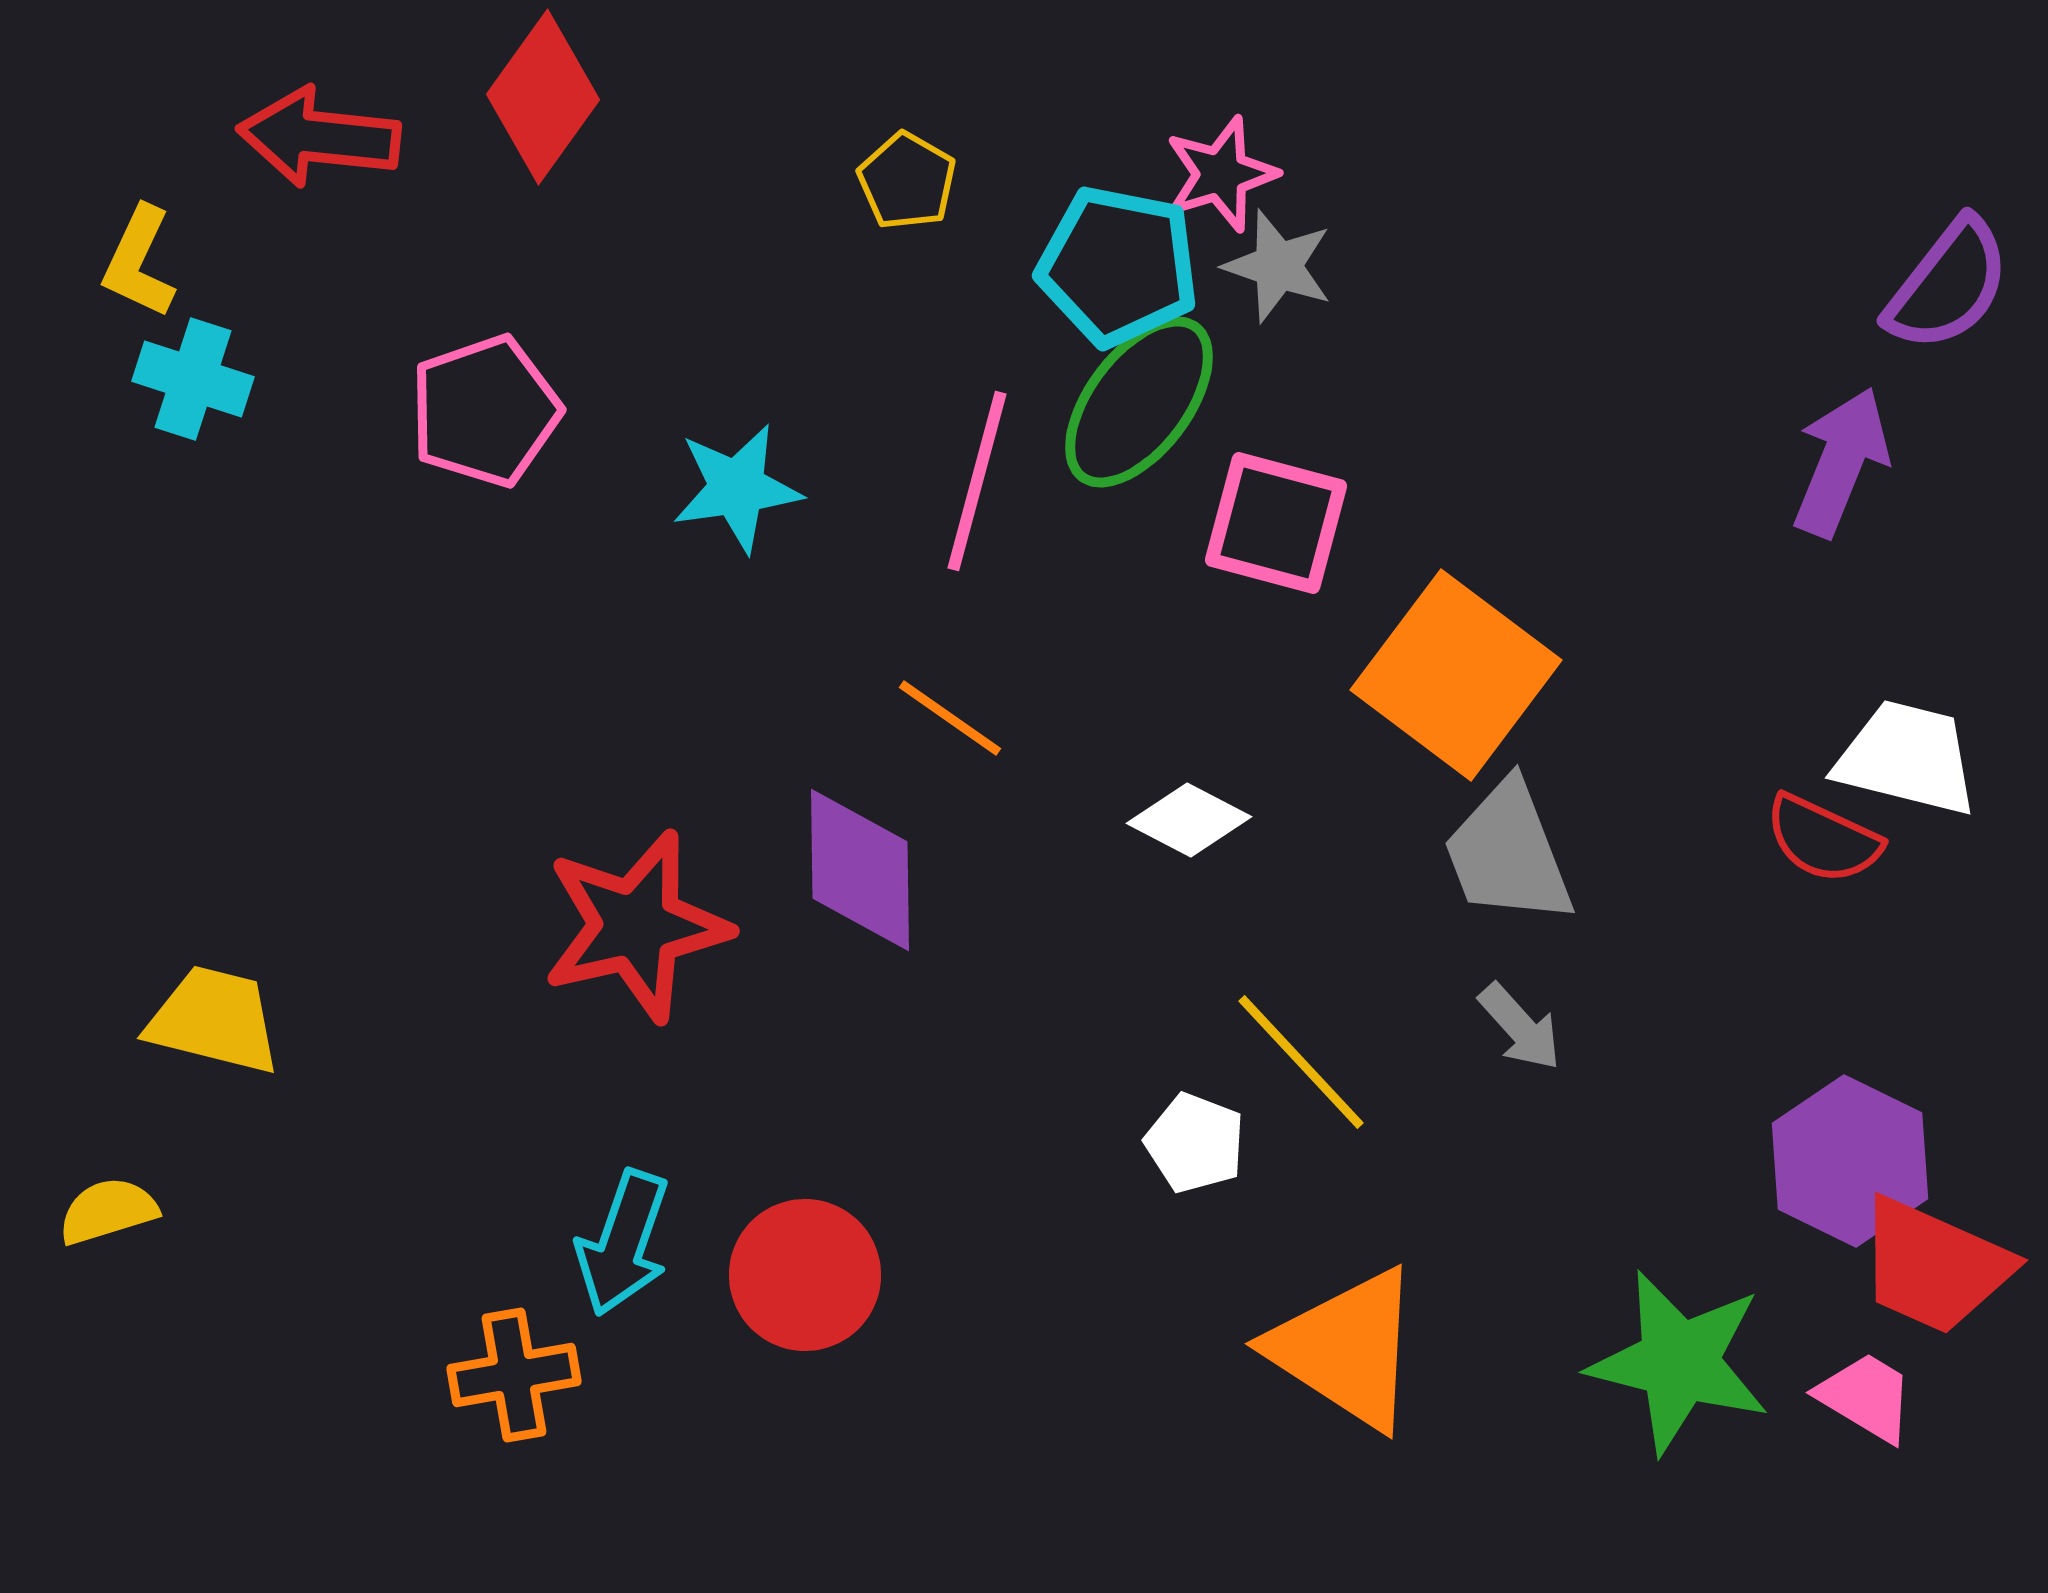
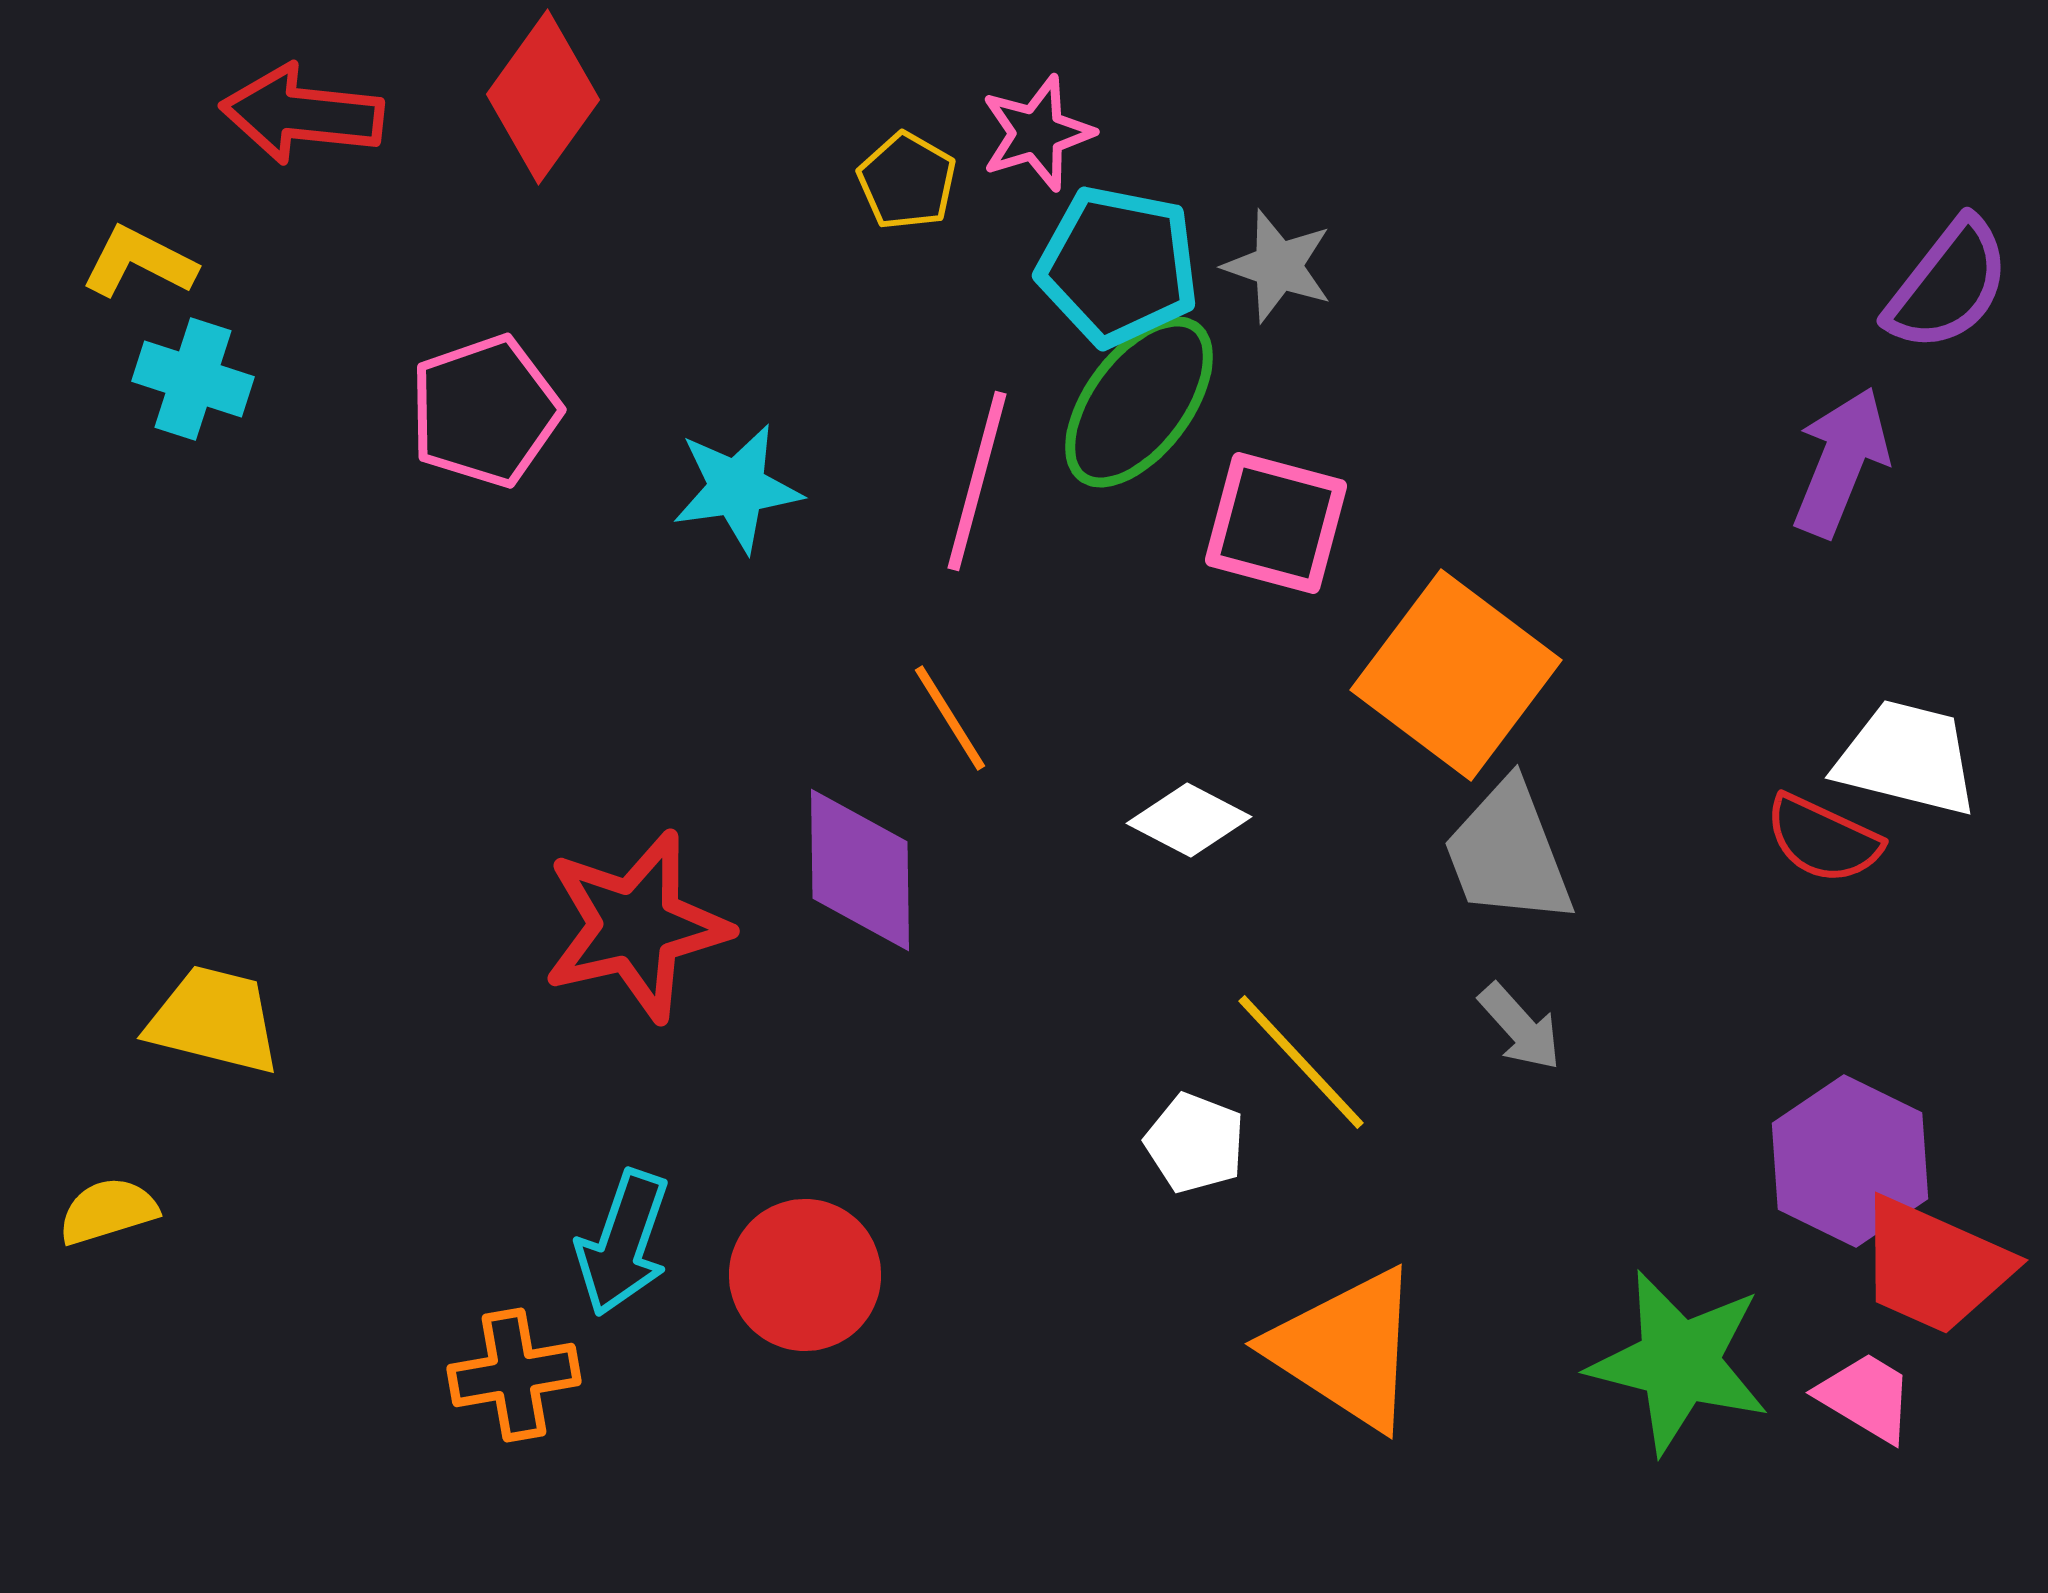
red arrow: moved 17 px left, 23 px up
pink star: moved 184 px left, 41 px up
yellow L-shape: rotated 92 degrees clockwise
orange line: rotated 23 degrees clockwise
